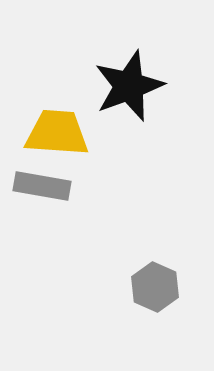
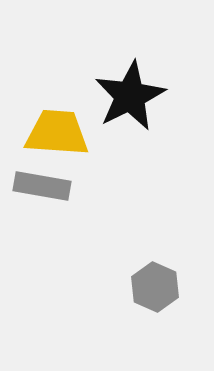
black star: moved 1 px right, 10 px down; rotated 6 degrees counterclockwise
